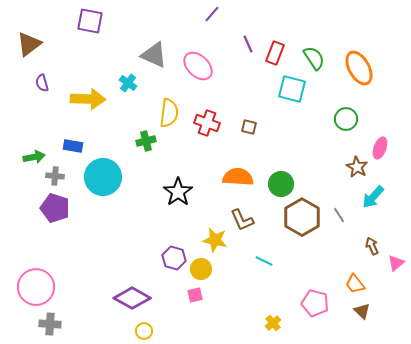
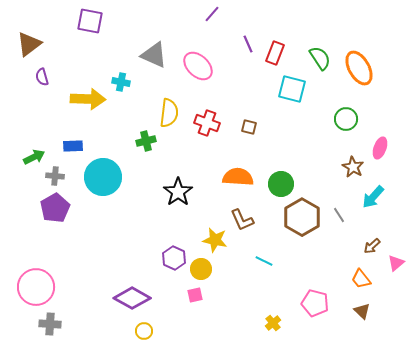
green semicircle at (314, 58): moved 6 px right
purple semicircle at (42, 83): moved 6 px up
cyan cross at (128, 83): moved 7 px left, 1 px up; rotated 24 degrees counterclockwise
blue rectangle at (73, 146): rotated 12 degrees counterclockwise
green arrow at (34, 157): rotated 15 degrees counterclockwise
brown star at (357, 167): moved 4 px left
purple pentagon at (55, 208): rotated 24 degrees clockwise
brown arrow at (372, 246): rotated 108 degrees counterclockwise
purple hexagon at (174, 258): rotated 10 degrees clockwise
orange trapezoid at (355, 284): moved 6 px right, 5 px up
